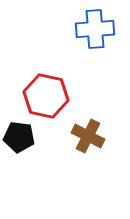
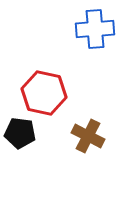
red hexagon: moved 2 px left, 3 px up
black pentagon: moved 1 px right, 4 px up
